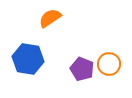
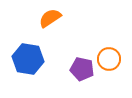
orange circle: moved 5 px up
purple pentagon: rotated 10 degrees counterclockwise
